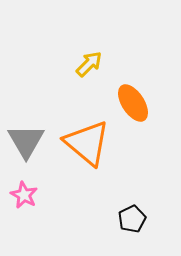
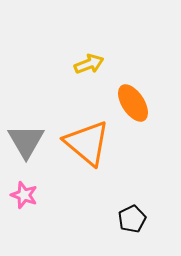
yellow arrow: rotated 24 degrees clockwise
pink star: rotated 8 degrees counterclockwise
